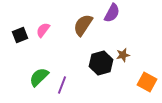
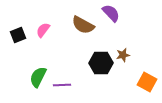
purple semicircle: moved 1 px left; rotated 72 degrees counterclockwise
brown semicircle: rotated 95 degrees counterclockwise
black square: moved 2 px left
black hexagon: rotated 15 degrees clockwise
green semicircle: moved 1 px left; rotated 20 degrees counterclockwise
purple line: rotated 66 degrees clockwise
